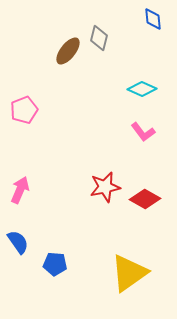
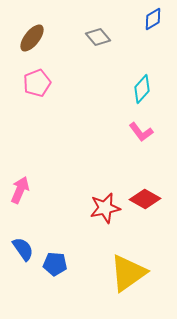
blue diamond: rotated 65 degrees clockwise
gray diamond: moved 1 px left, 1 px up; rotated 55 degrees counterclockwise
brown ellipse: moved 36 px left, 13 px up
cyan diamond: rotated 72 degrees counterclockwise
pink pentagon: moved 13 px right, 27 px up
pink L-shape: moved 2 px left
red star: moved 21 px down
blue semicircle: moved 5 px right, 7 px down
yellow triangle: moved 1 px left
